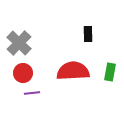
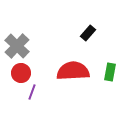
black rectangle: moved 1 px up; rotated 42 degrees clockwise
gray cross: moved 2 px left, 3 px down
red circle: moved 2 px left
purple line: moved 1 px up; rotated 63 degrees counterclockwise
